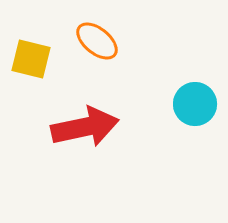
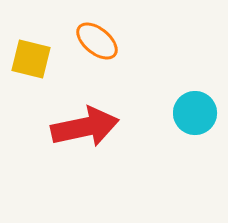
cyan circle: moved 9 px down
